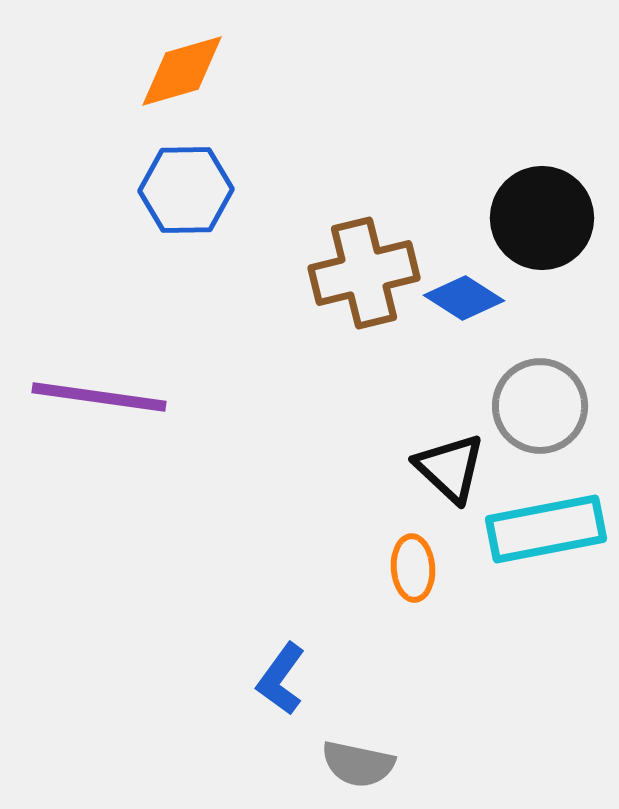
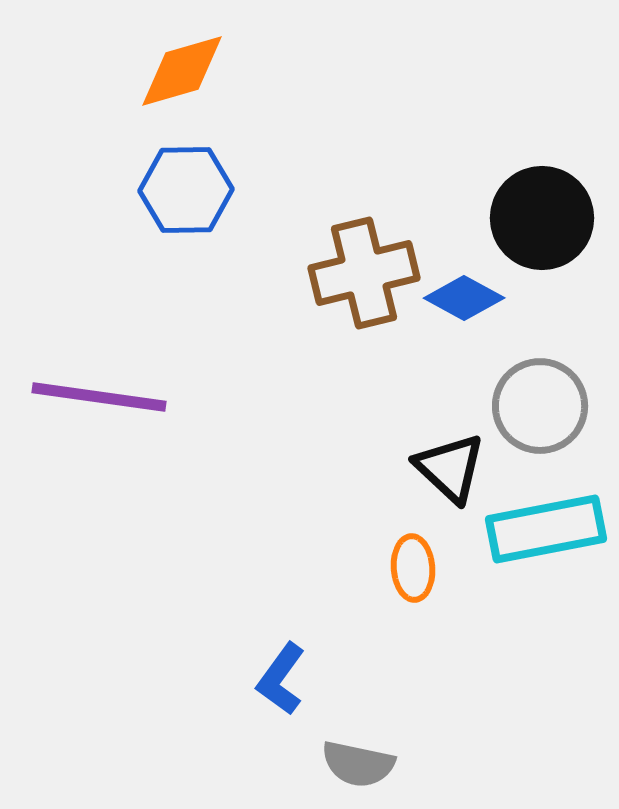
blue diamond: rotated 4 degrees counterclockwise
